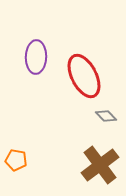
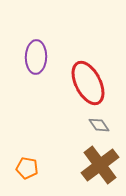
red ellipse: moved 4 px right, 7 px down
gray diamond: moved 7 px left, 9 px down; rotated 10 degrees clockwise
orange pentagon: moved 11 px right, 8 px down
